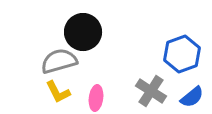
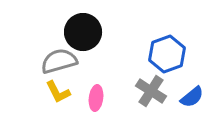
blue hexagon: moved 15 px left
